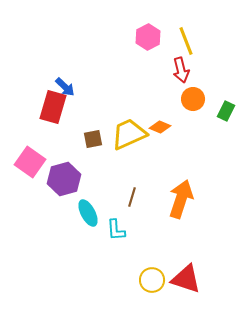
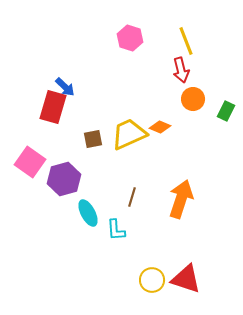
pink hexagon: moved 18 px left, 1 px down; rotated 15 degrees counterclockwise
